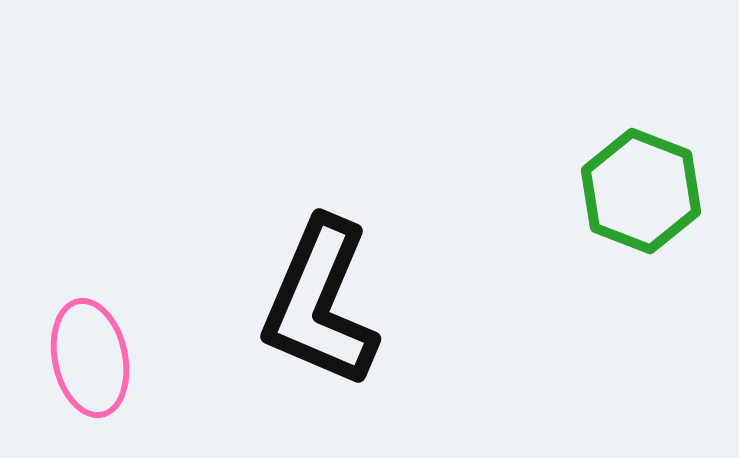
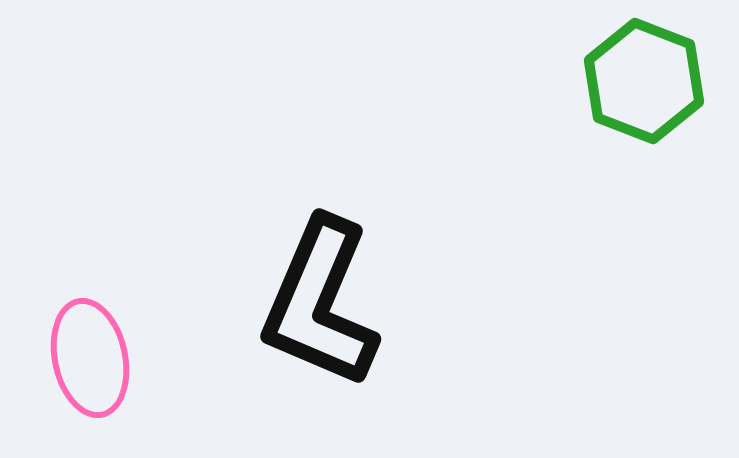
green hexagon: moved 3 px right, 110 px up
